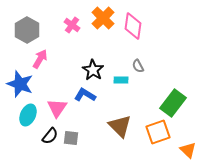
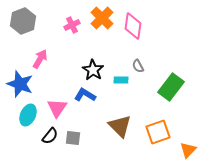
orange cross: moved 1 px left
pink cross: rotated 28 degrees clockwise
gray hexagon: moved 4 px left, 9 px up; rotated 10 degrees clockwise
green rectangle: moved 2 px left, 16 px up
gray square: moved 2 px right
orange triangle: rotated 30 degrees clockwise
